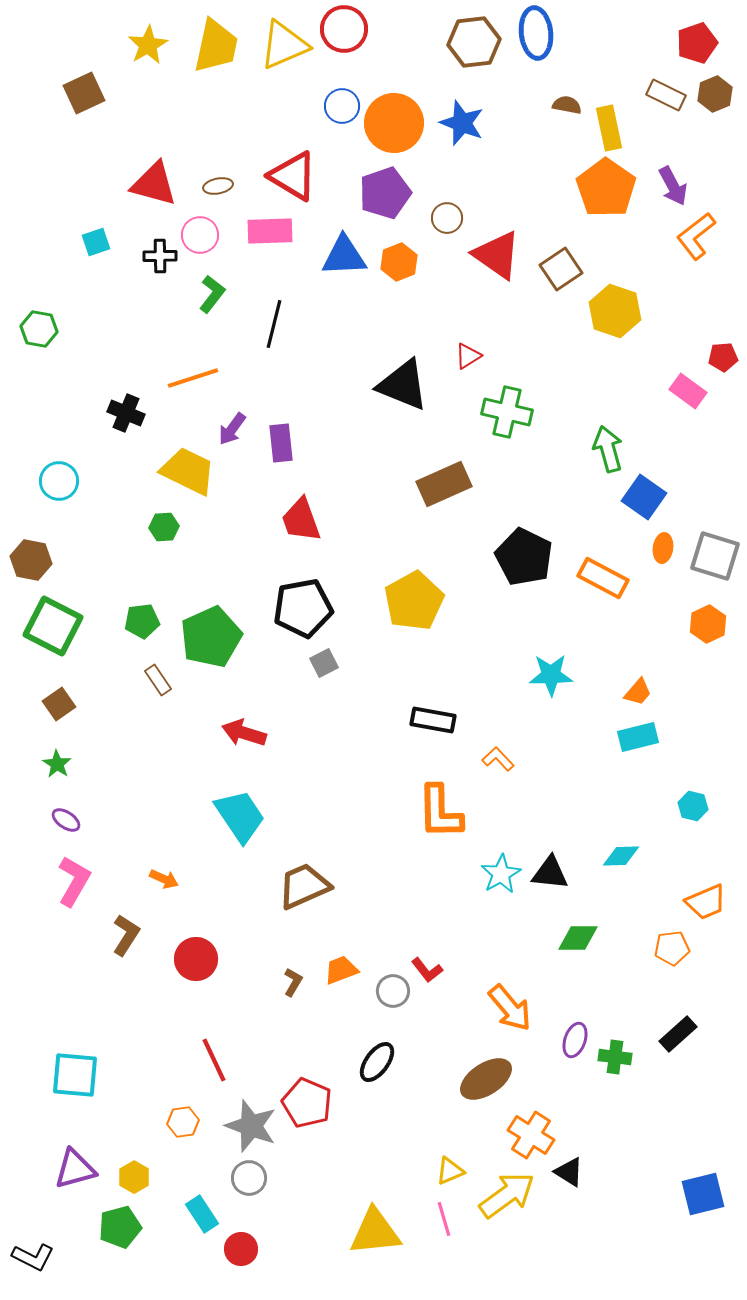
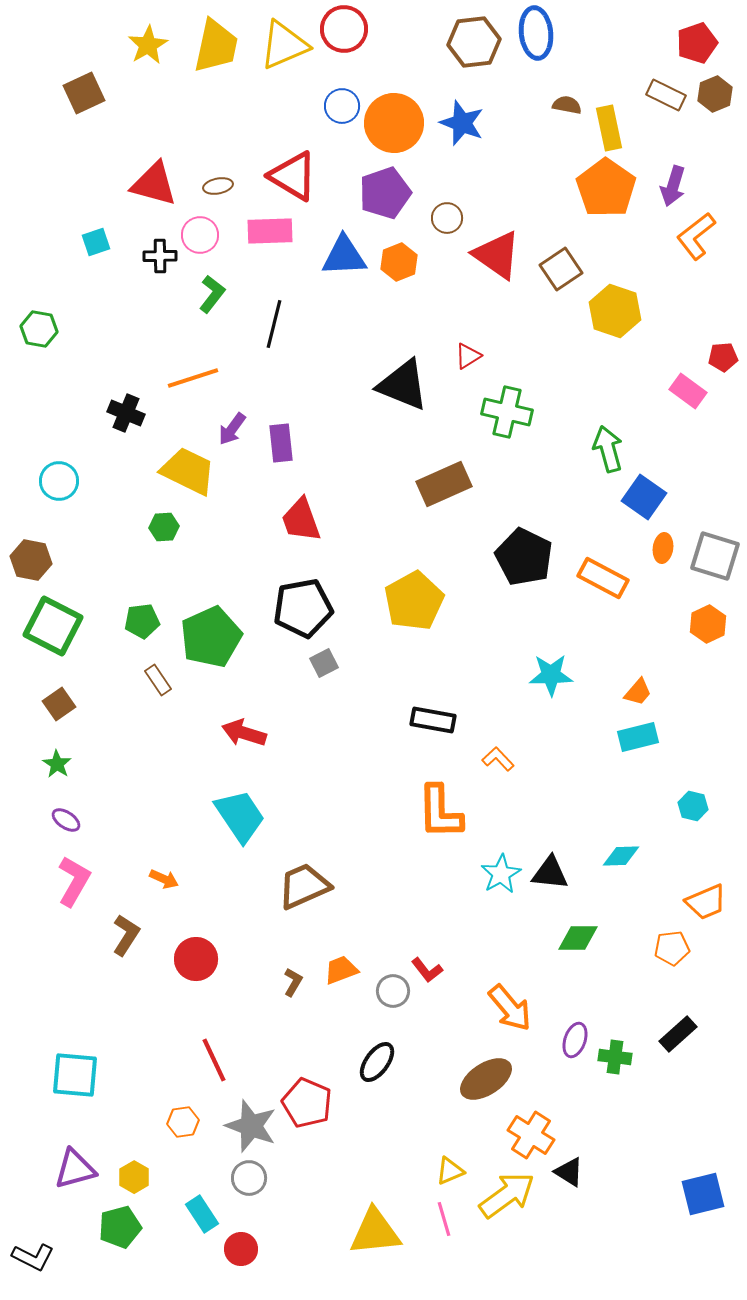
purple arrow at (673, 186): rotated 45 degrees clockwise
